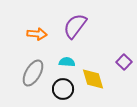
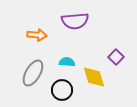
purple semicircle: moved 5 px up; rotated 132 degrees counterclockwise
orange arrow: moved 1 px down
purple square: moved 8 px left, 5 px up
yellow diamond: moved 1 px right, 2 px up
black circle: moved 1 px left, 1 px down
